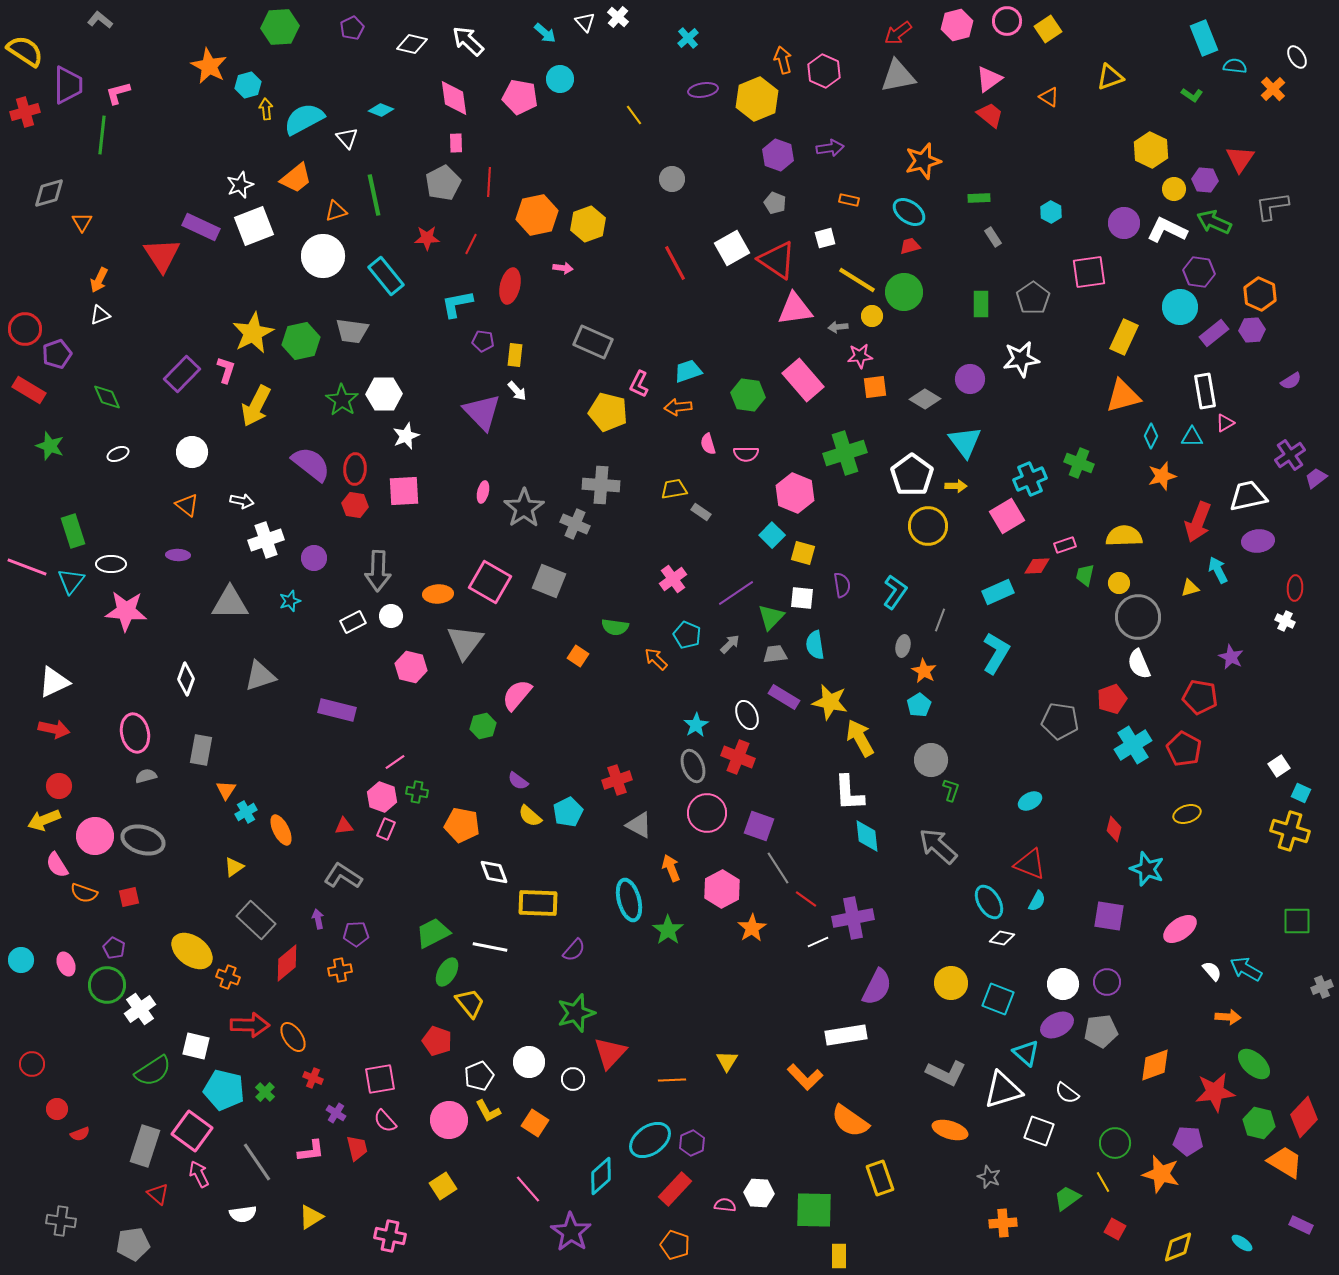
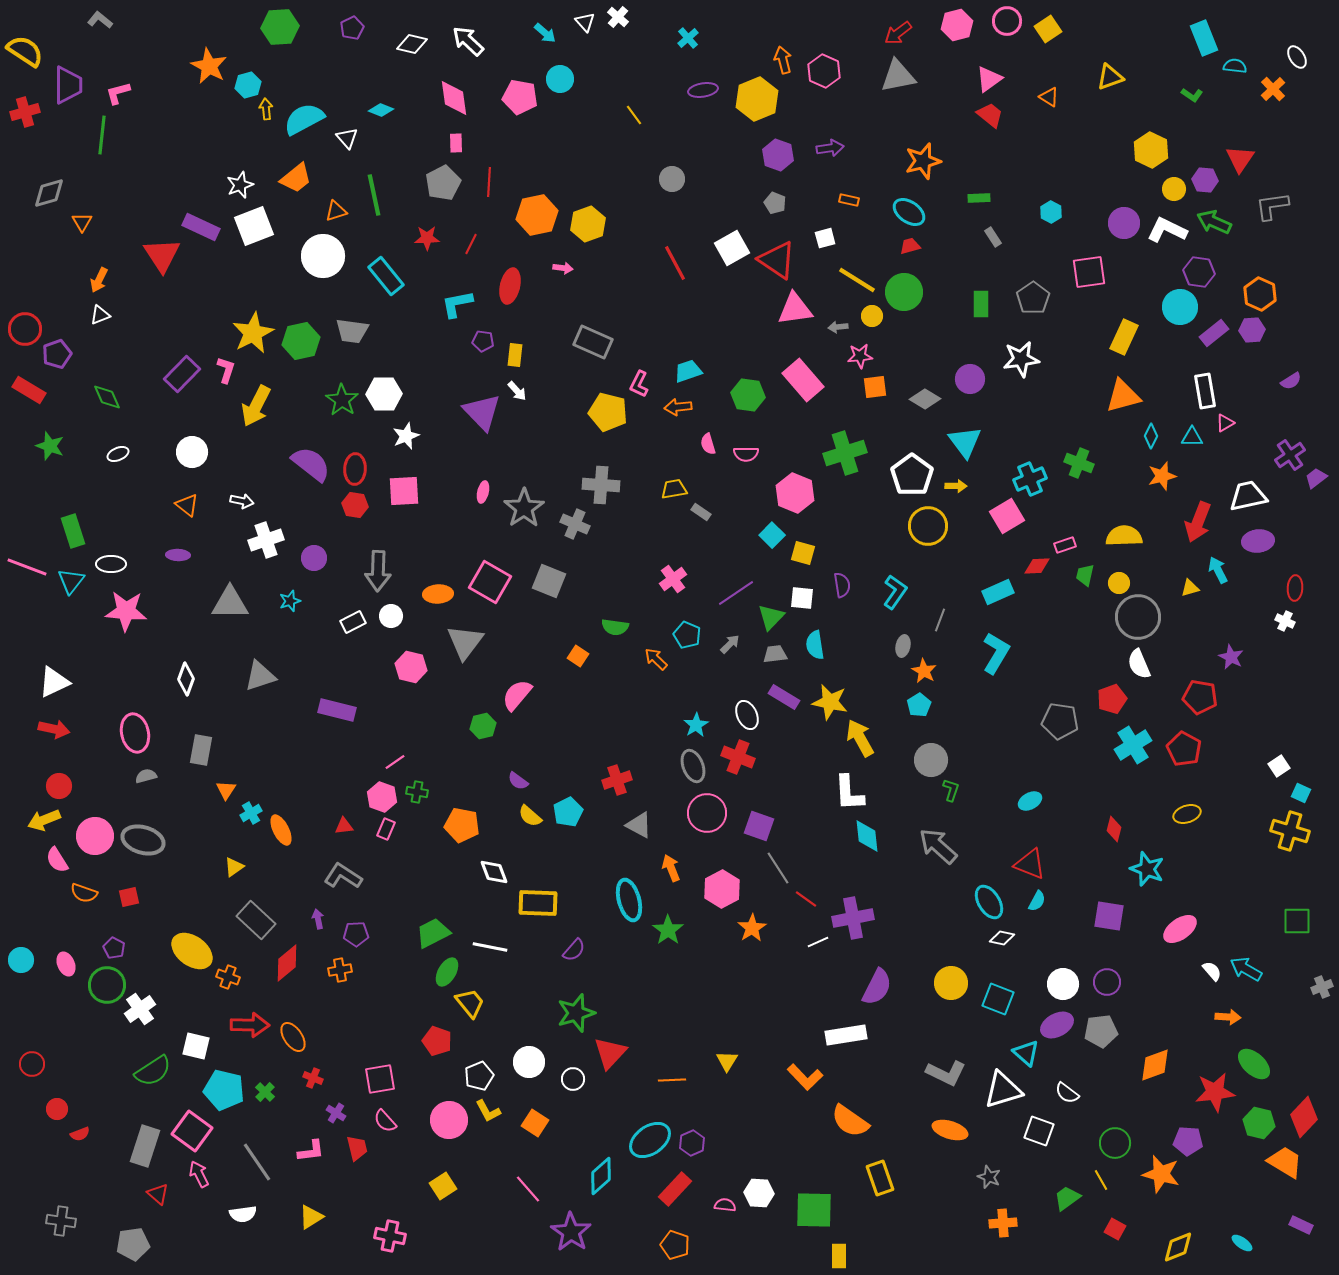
cyan cross at (246, 812): moved 5 px right, 1 px down
pink semicircle at (57, 865): moved 5 px up
yellow line at (1103, 1182): moved 2 px left, 2 px up
